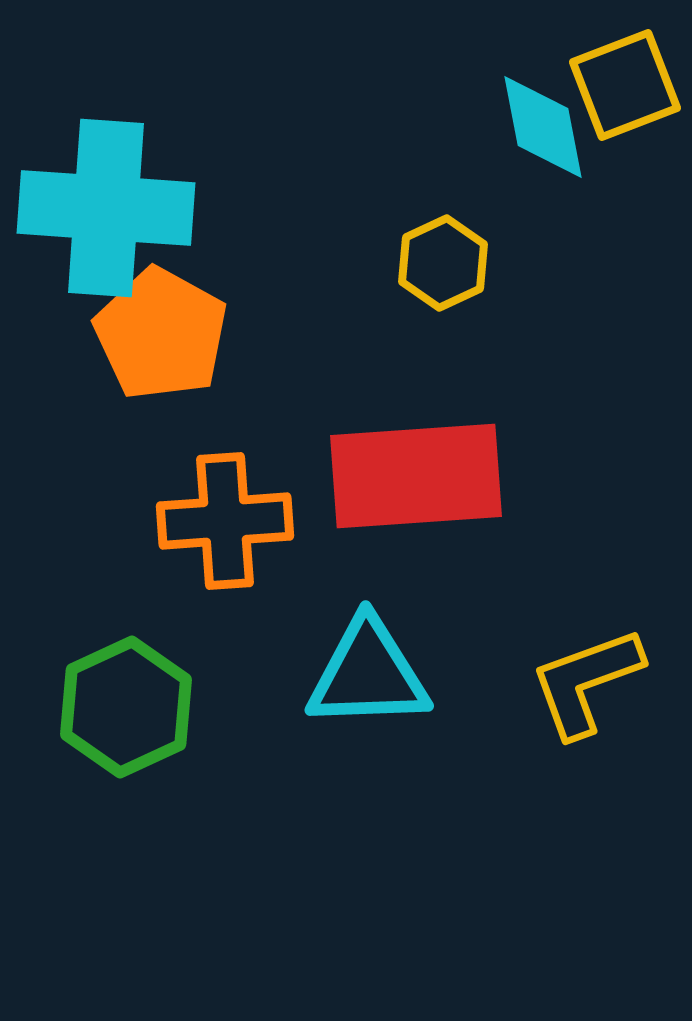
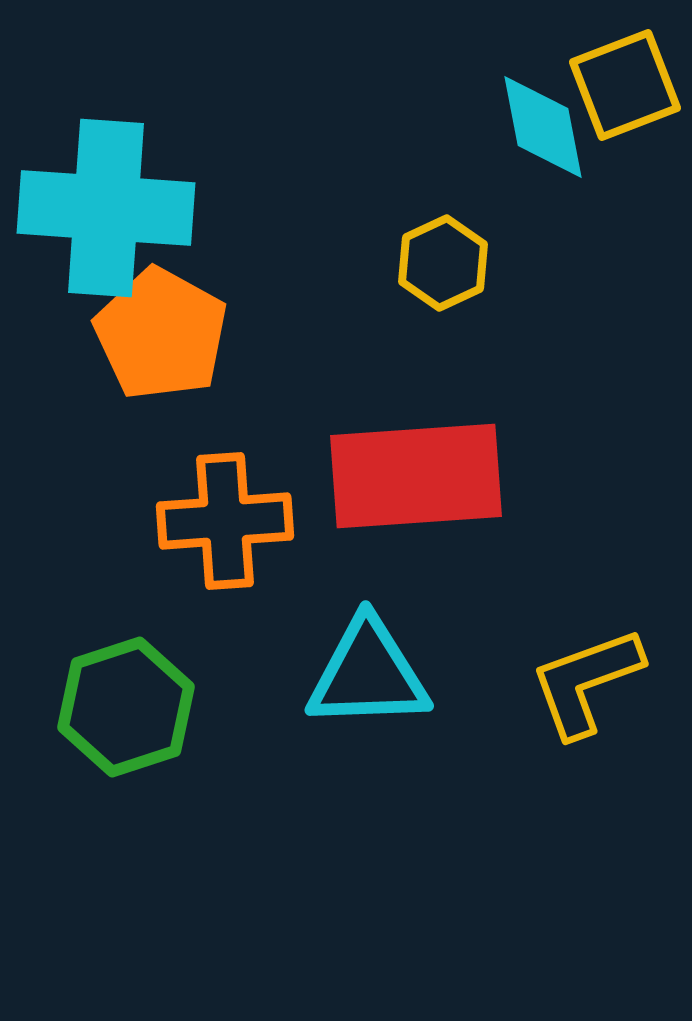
green hexagon: rotated 7 degrees clockwise
